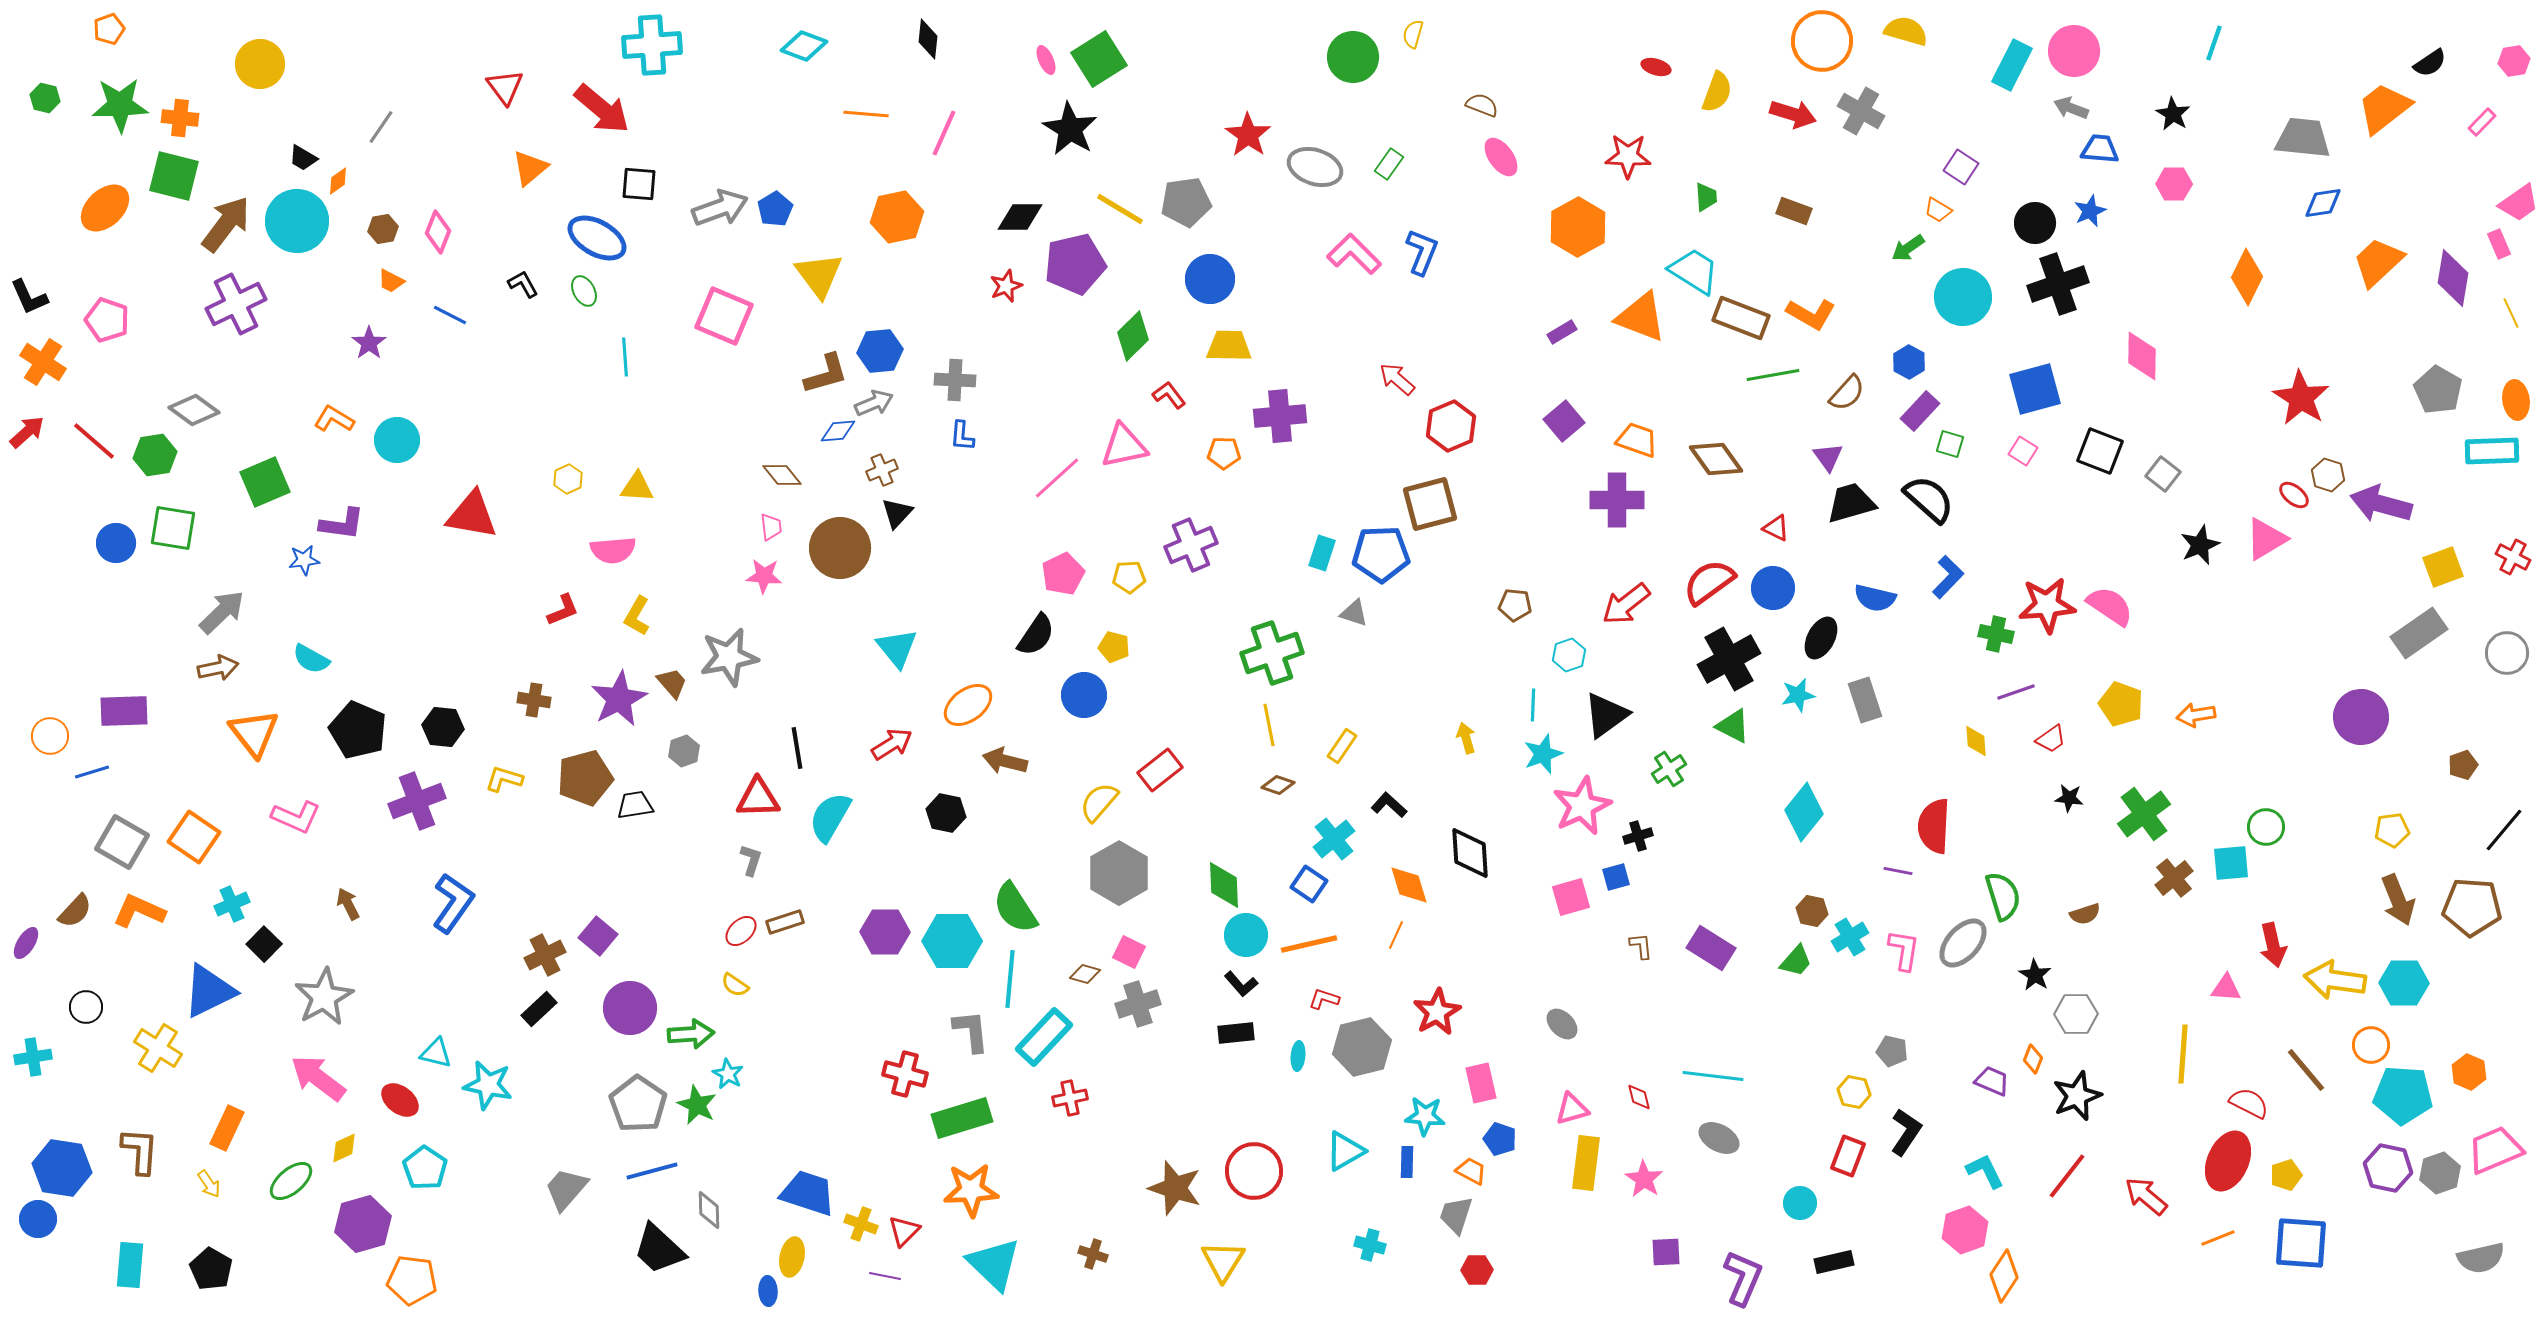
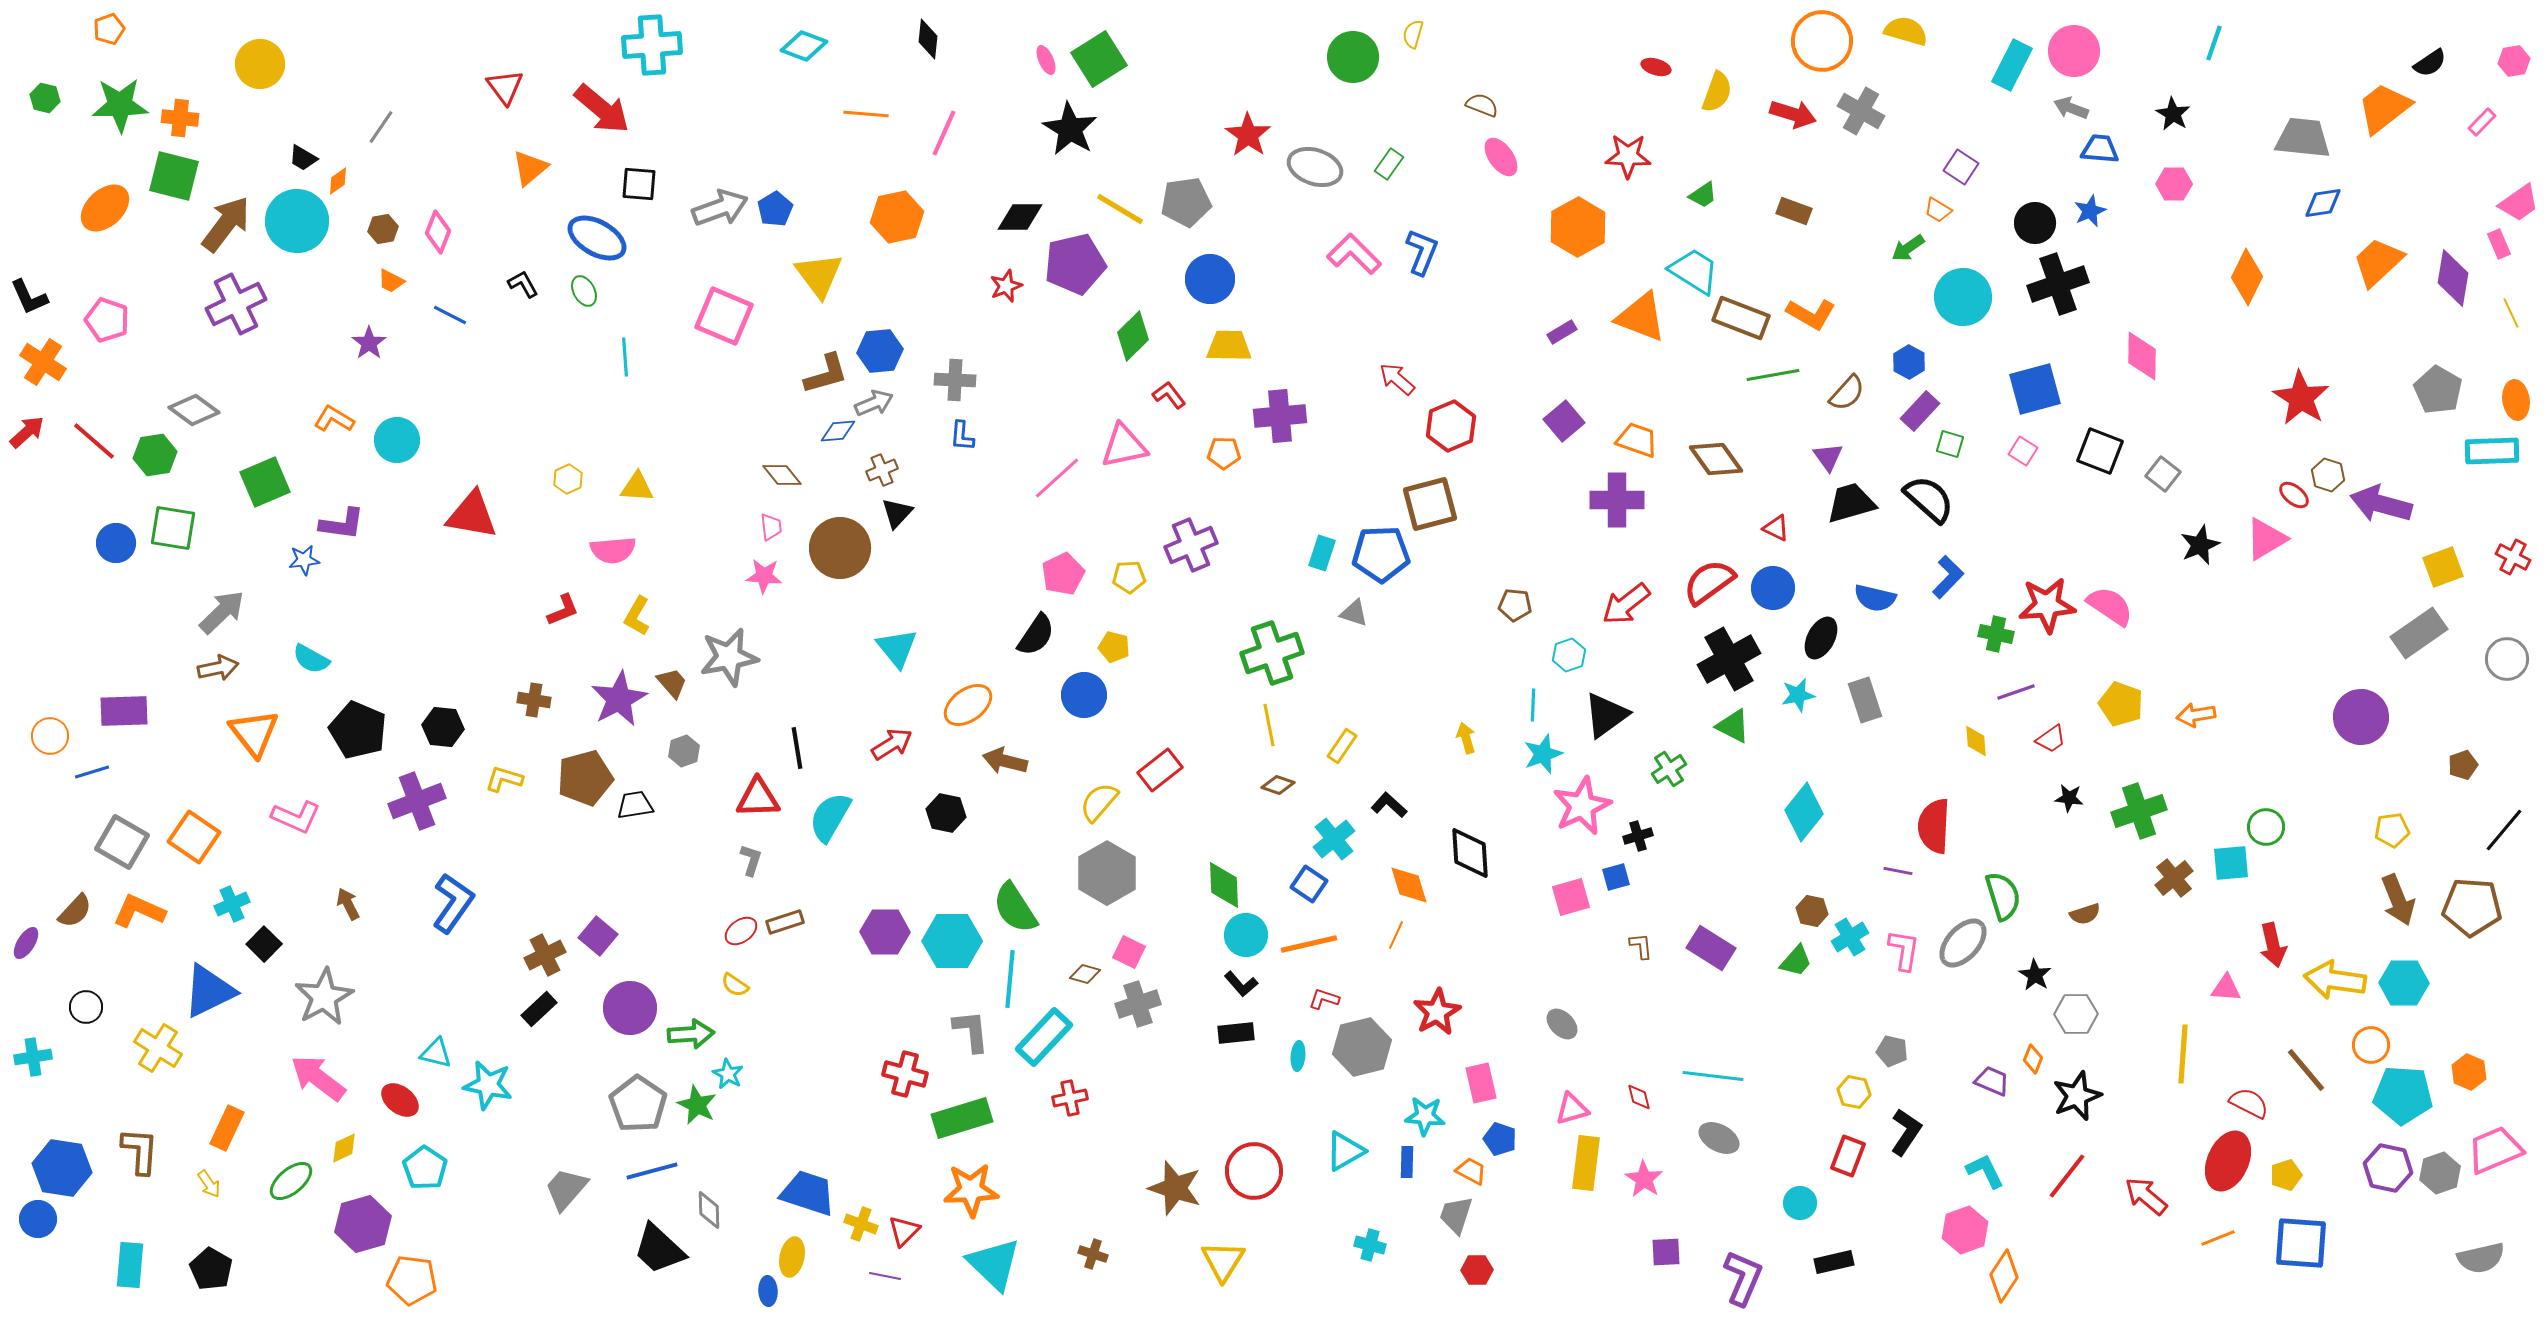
green trapezoid at (1706, 197): moved 3 px left, 2 px up; rotated 60 degrees clockwise
gray circle at (2507, 653): moved 6 px down
green cross at (2144, 814): moved 5 px left, 3 px up; rotated 18 degrees clockwise
gray hexagon at (1119, 873): moved 12 px left
red ellipse at (741, 931): rotated 8 degrees clockwise
